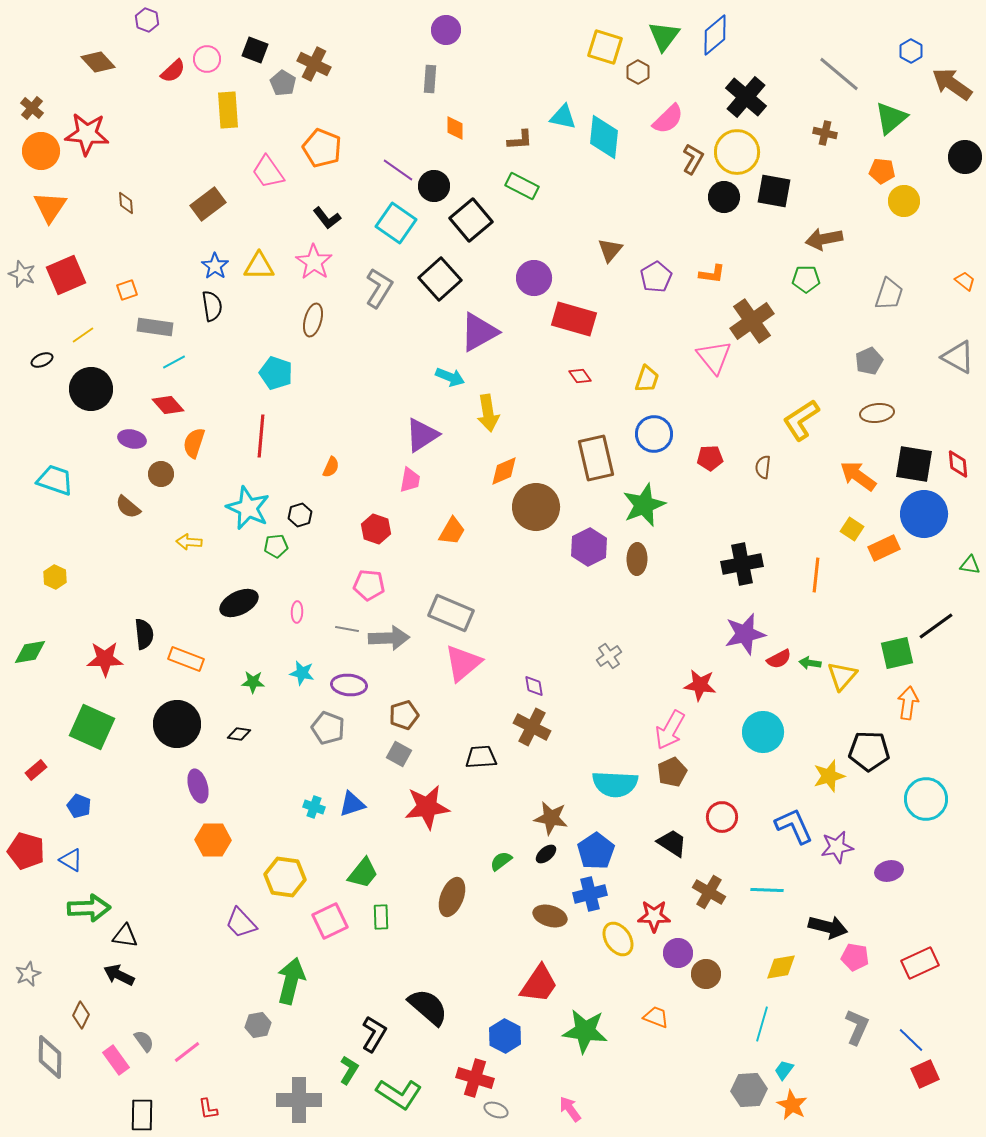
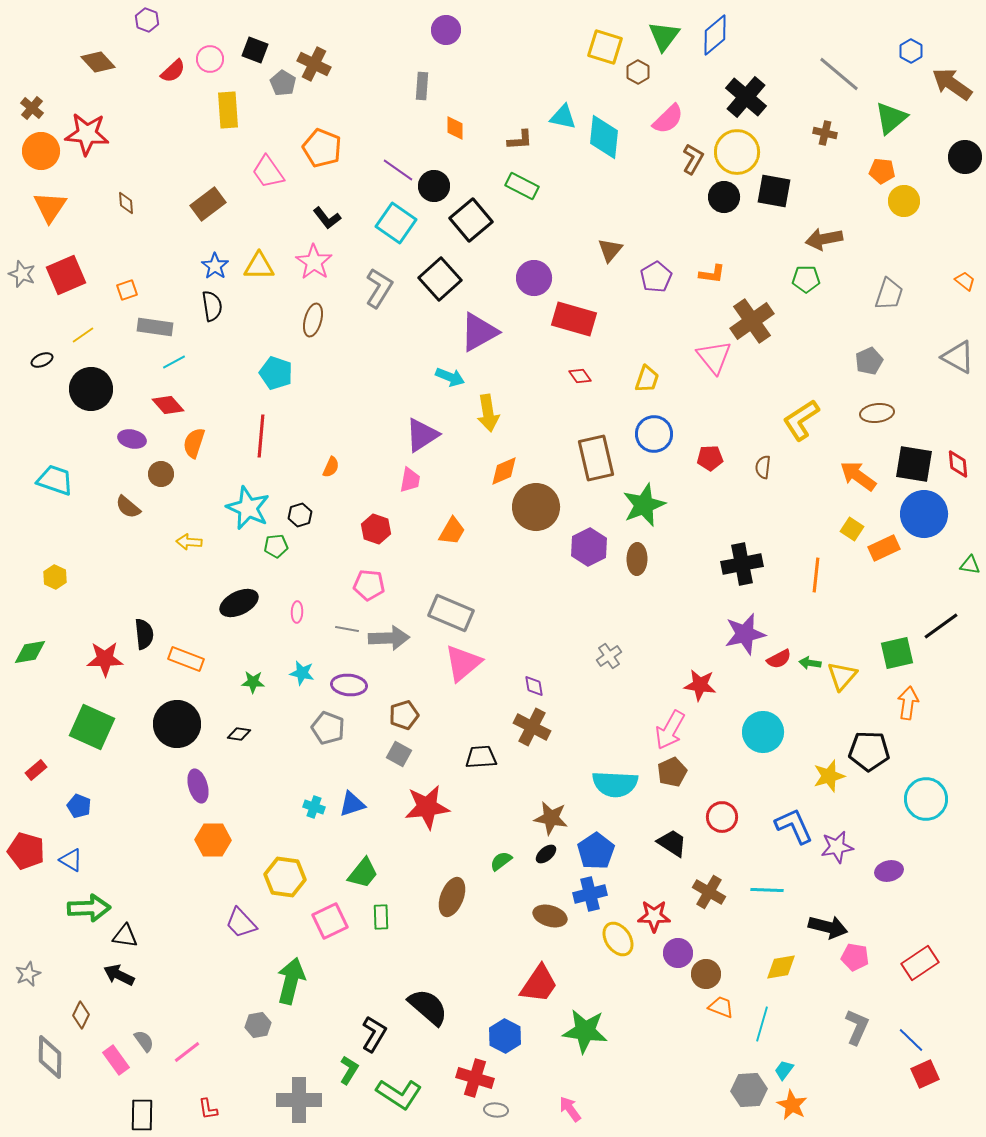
pink circle at (207, 59): moved 3 px right
gray rectangle at (430, 79): moved 8 px left, 7 px down
black line at (936, 626): moved 5 px right
red rectangle at (920, 963): rotated 9 degrees counterclockwise
orange trapezoid at (656, 1017): moved 65 px right, 10 px up
gray ellipse at (496, 1110): rotated 15 degrees counterclockwise
